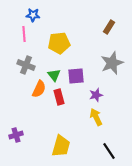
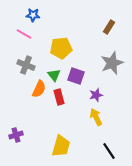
pink line: rotated 56 degrees counterclockwise
yellow pentagon: moved 2 px right, 5 px down
purple square: rotated 24 degrees clockwise
